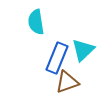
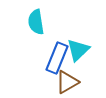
cyan triangle: moved 5 px left
brown triangle: rotated 10 degrees counterclockwise
